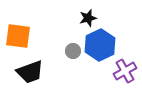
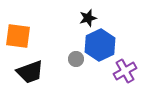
gray circle: moved 3 px right, 8 px down
